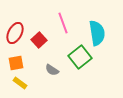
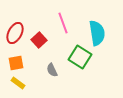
green square: rotated 20 degrees counterclockwise
gray semicircle: rotated 32 degrees clockwise
yellow rectangle: moved 2 px left
